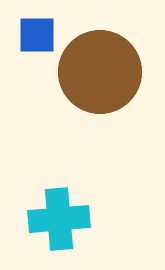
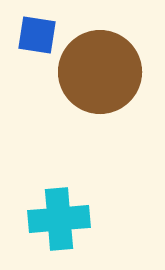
blue square: rotated 9 degrees clockwise
